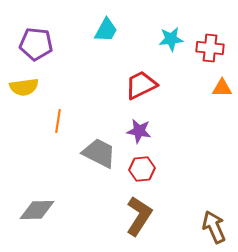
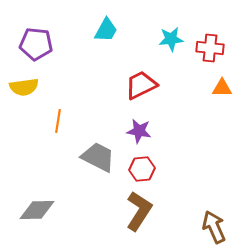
gray trapezoid: moved 1 px left, 4 px down
brown L-shape: moved 5 px up
